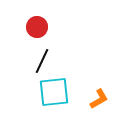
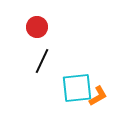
cyan square: moved 23 px right, 4 px up
orange L-shape: moved 1 px left, 3 px up
